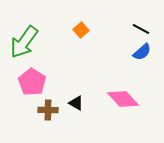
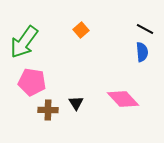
black line: moved 4 px right
blue semicircle: rotated 54 degrees counterclockwise
pink pentagon: rotated 24 degrees counterclockwise
black triangle: rotated 28 degrees clockwise
